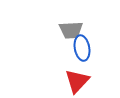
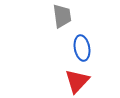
gray trapezoid: moved 9 px left, 14 px up; rotated 95 degrees counterclockwise
